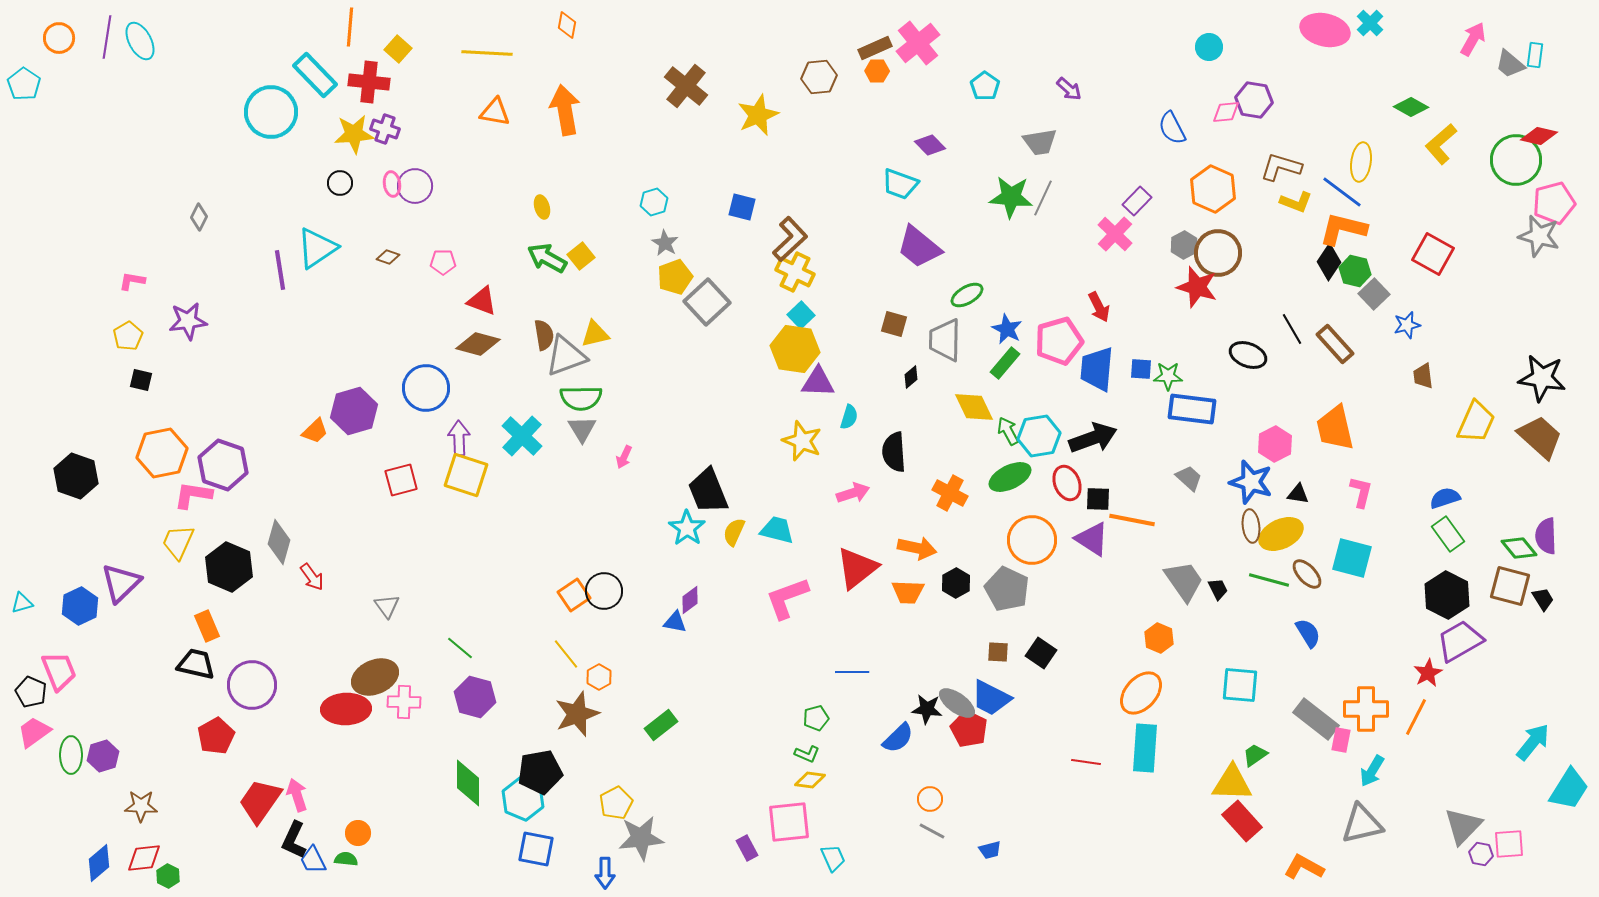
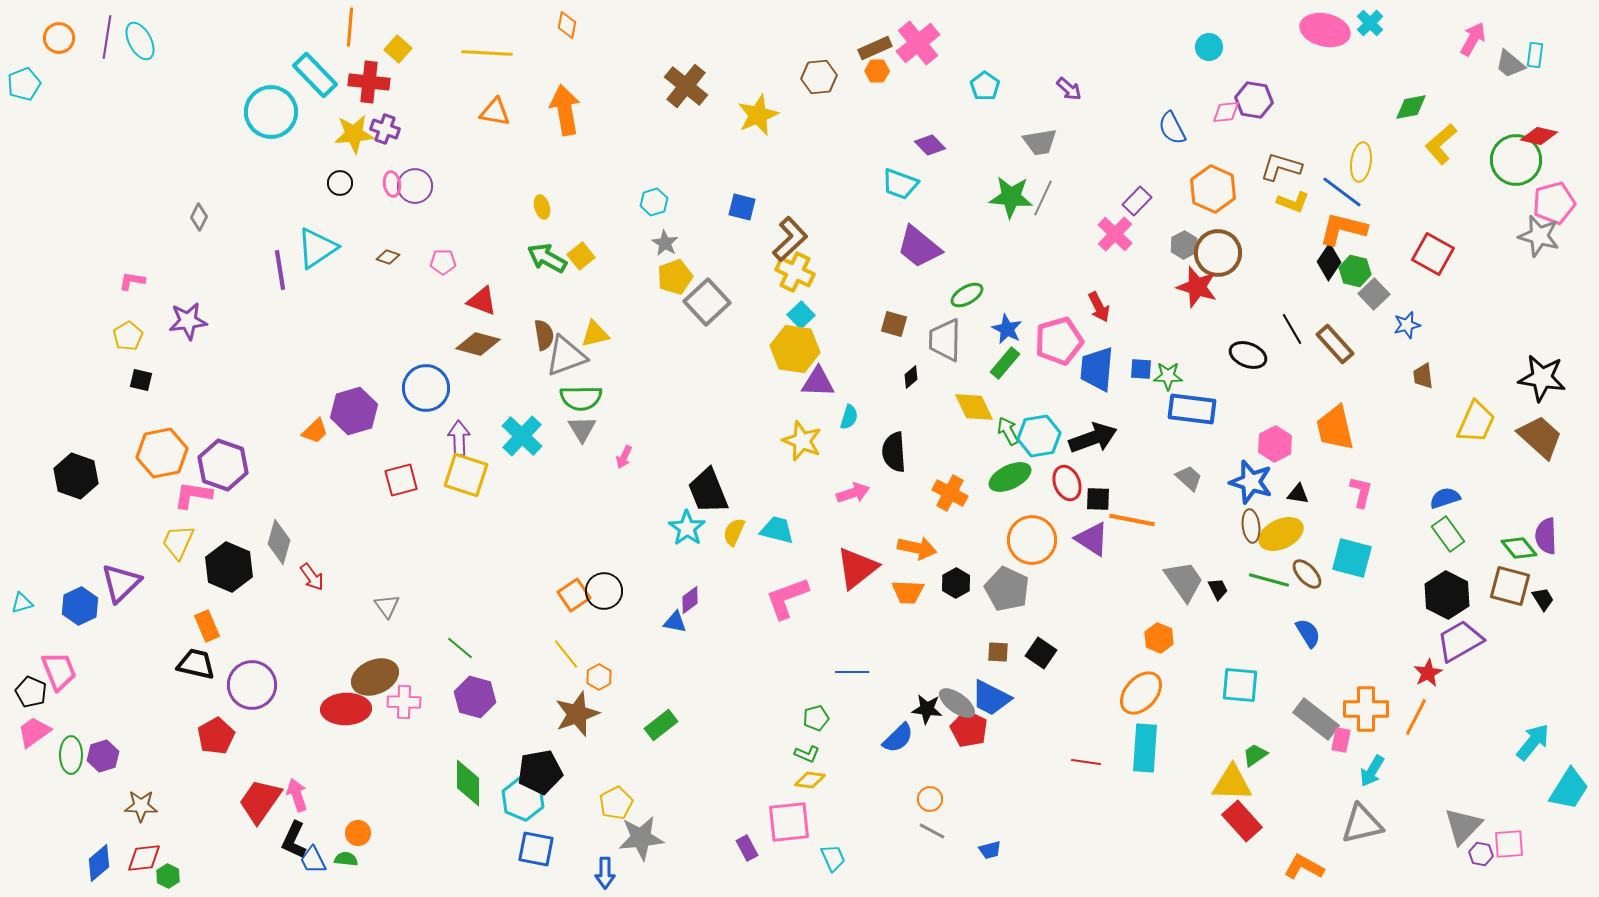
cyan pentagon at (24, 84): rotated 16 degrees clockwise
green diamond at (1411, 107): rotated 40 degrees counterclockwise
yellow L-shape at (1296, 202): moved 3 px left
